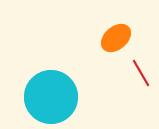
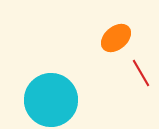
cyan circle: moved 3 px down
